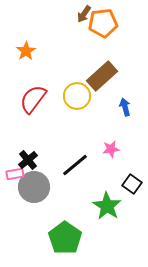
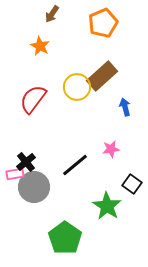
brown arrow: moved 32 px left
orange pentagon: rotated 16 degrees counterclockwise
orange star: moved 14 px right, 5 px up; rotated 12 degrees counterclockwise
yellow circle: moved 9 px up
black cross: moved 2 px left, 2 px down
